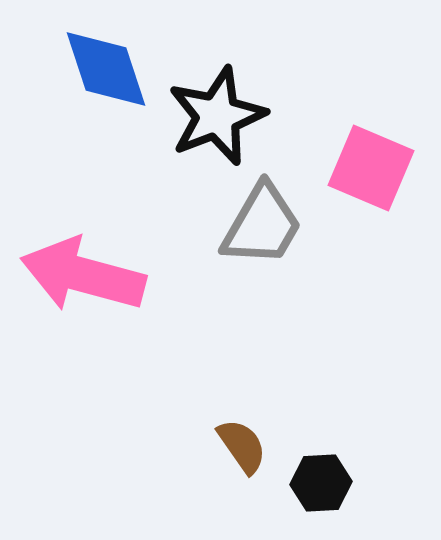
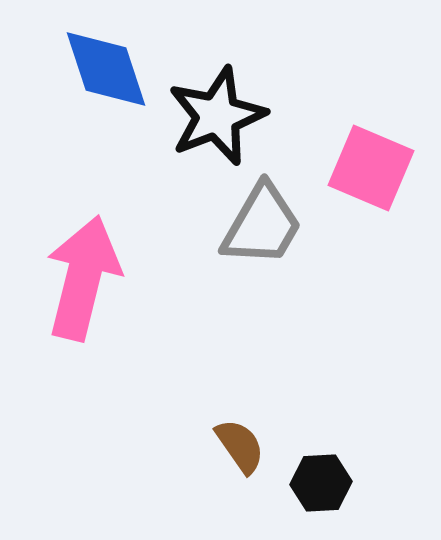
pink arrow: moved 3 px down; rotated 89 degrees clockwise
brown semicircle: moved 2 px left
